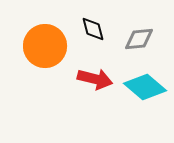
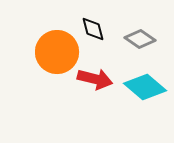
gray diamond: moved 1 px right; rotated 40 degrees clockwise
orange circle: moved 12 px right, 6 px down
